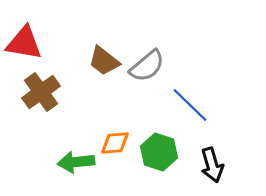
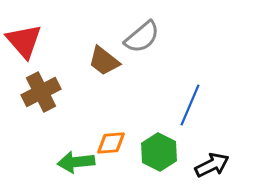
red triangle: moved 2 px up; rotated 39 degrees clockwise
gray semicircle: moved 5 px left, 29 px up
brown cross: rotated 9 degrees clockwise
blue line: rotated 69 degrees clockwise
orange diamond: moved 4 px left
green hexagon: rotated 9 degrees clockwise
black arrow: rotated 100 degrees counterclockwise
